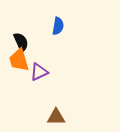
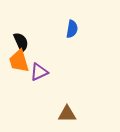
blue semicircle: moved 14 px right, 3 px down
orange trapezoid: moved 1 px down
brown triangle: moved 11 px right, 3 px up
